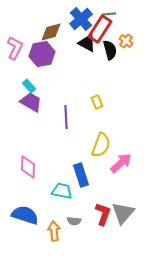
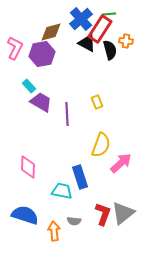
orange cross: rotated 32 degrees counterclockwise
purple trapezoid: moved 10 px right
purple line: moved 1 px right, 3 px up
blue rectangle: moved 1 px left, 2 px down
gray triangle: rotated 10 degrees clockwise
